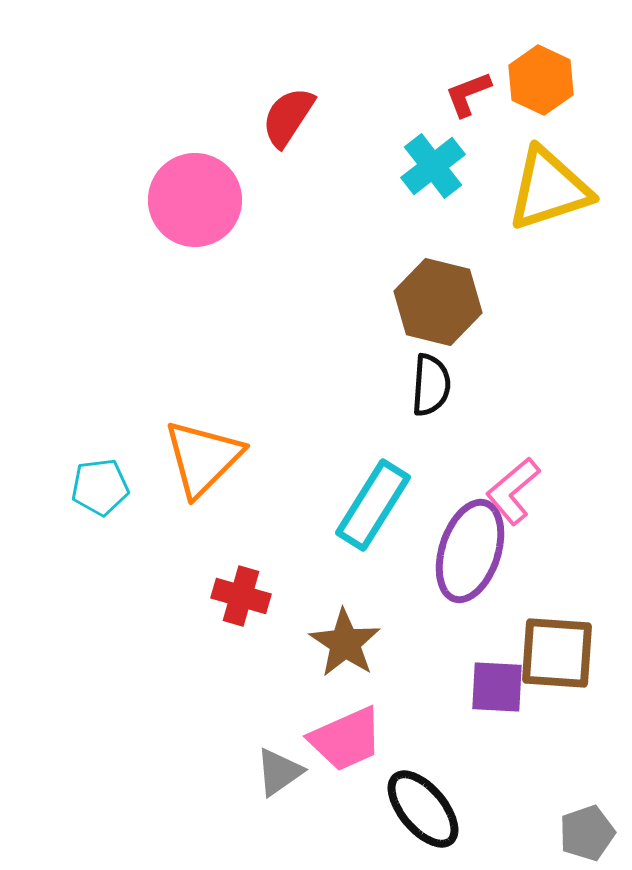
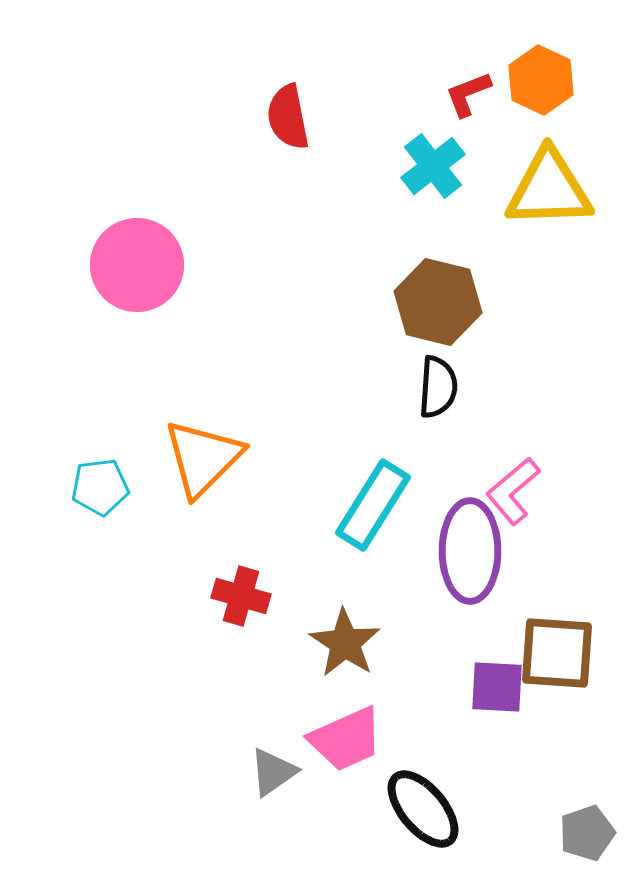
red semicircle: rotated 44 degrees counterclockwise
yellow triangle: rotated 16 degrees clockwise
pink circle: moved 58 px left, 65 px down
black semicircle: moved 7 px right, 2 px down
purple ellipse: rotated 18 degrees counterclockwise
gray triangle: moved 6 px left
